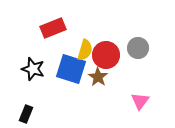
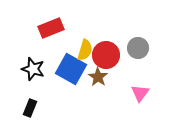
red rectangle: moved 2 px left
blue square: rotated 12 degrees clockwise
pink triangle: moved 8 px up
black rectangle: moved 4 px right, 6 px up
